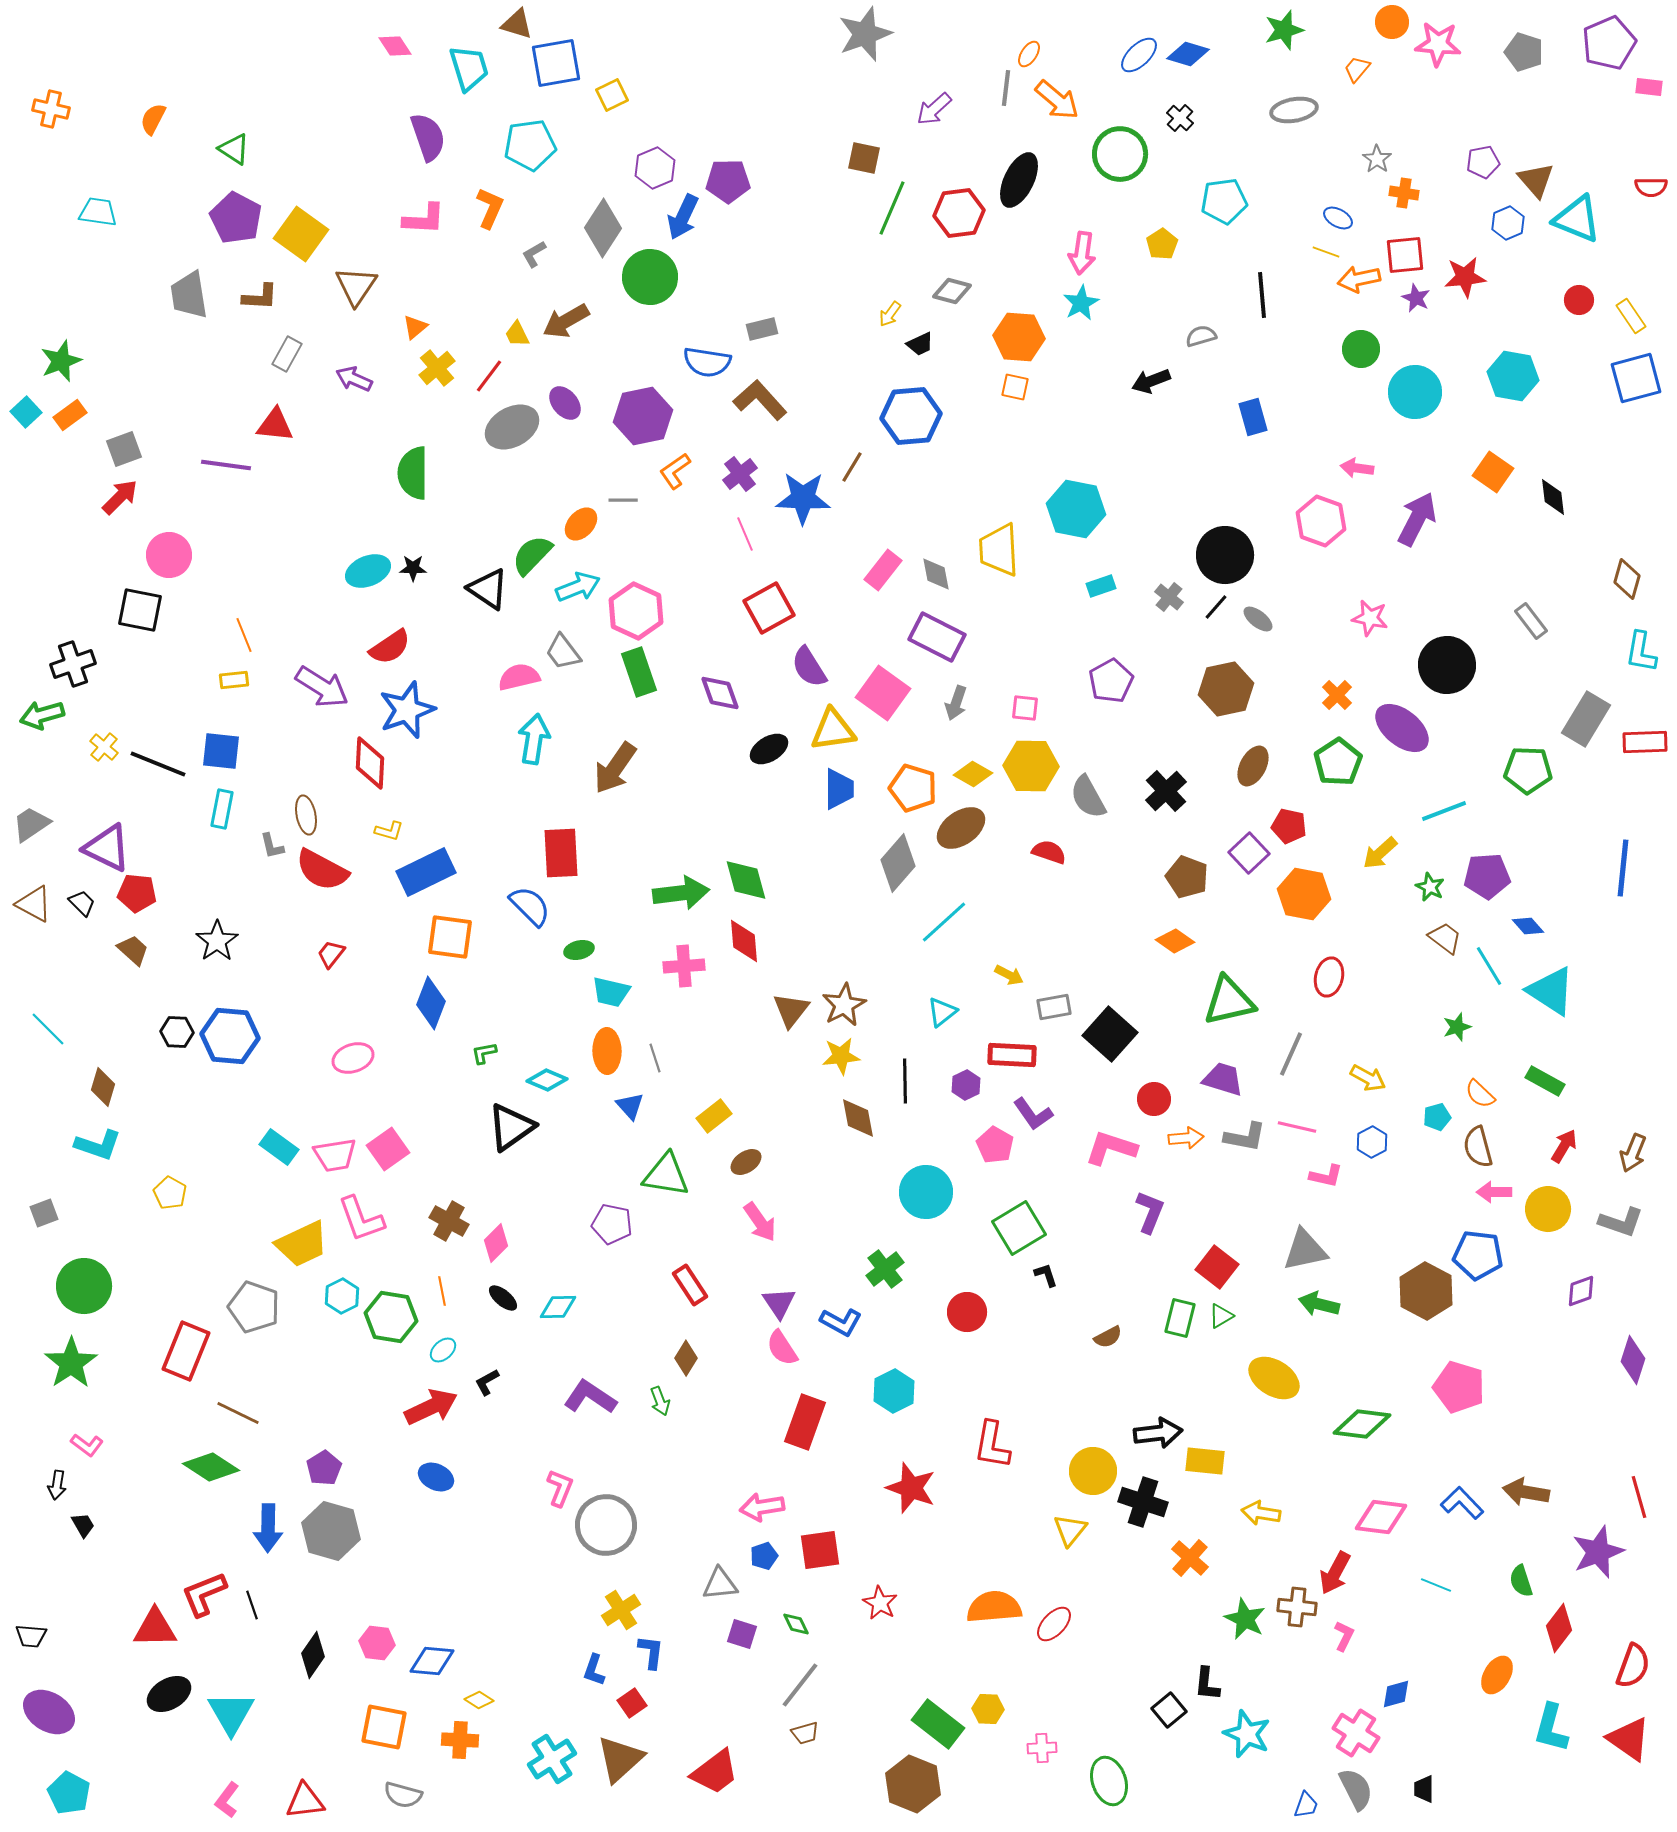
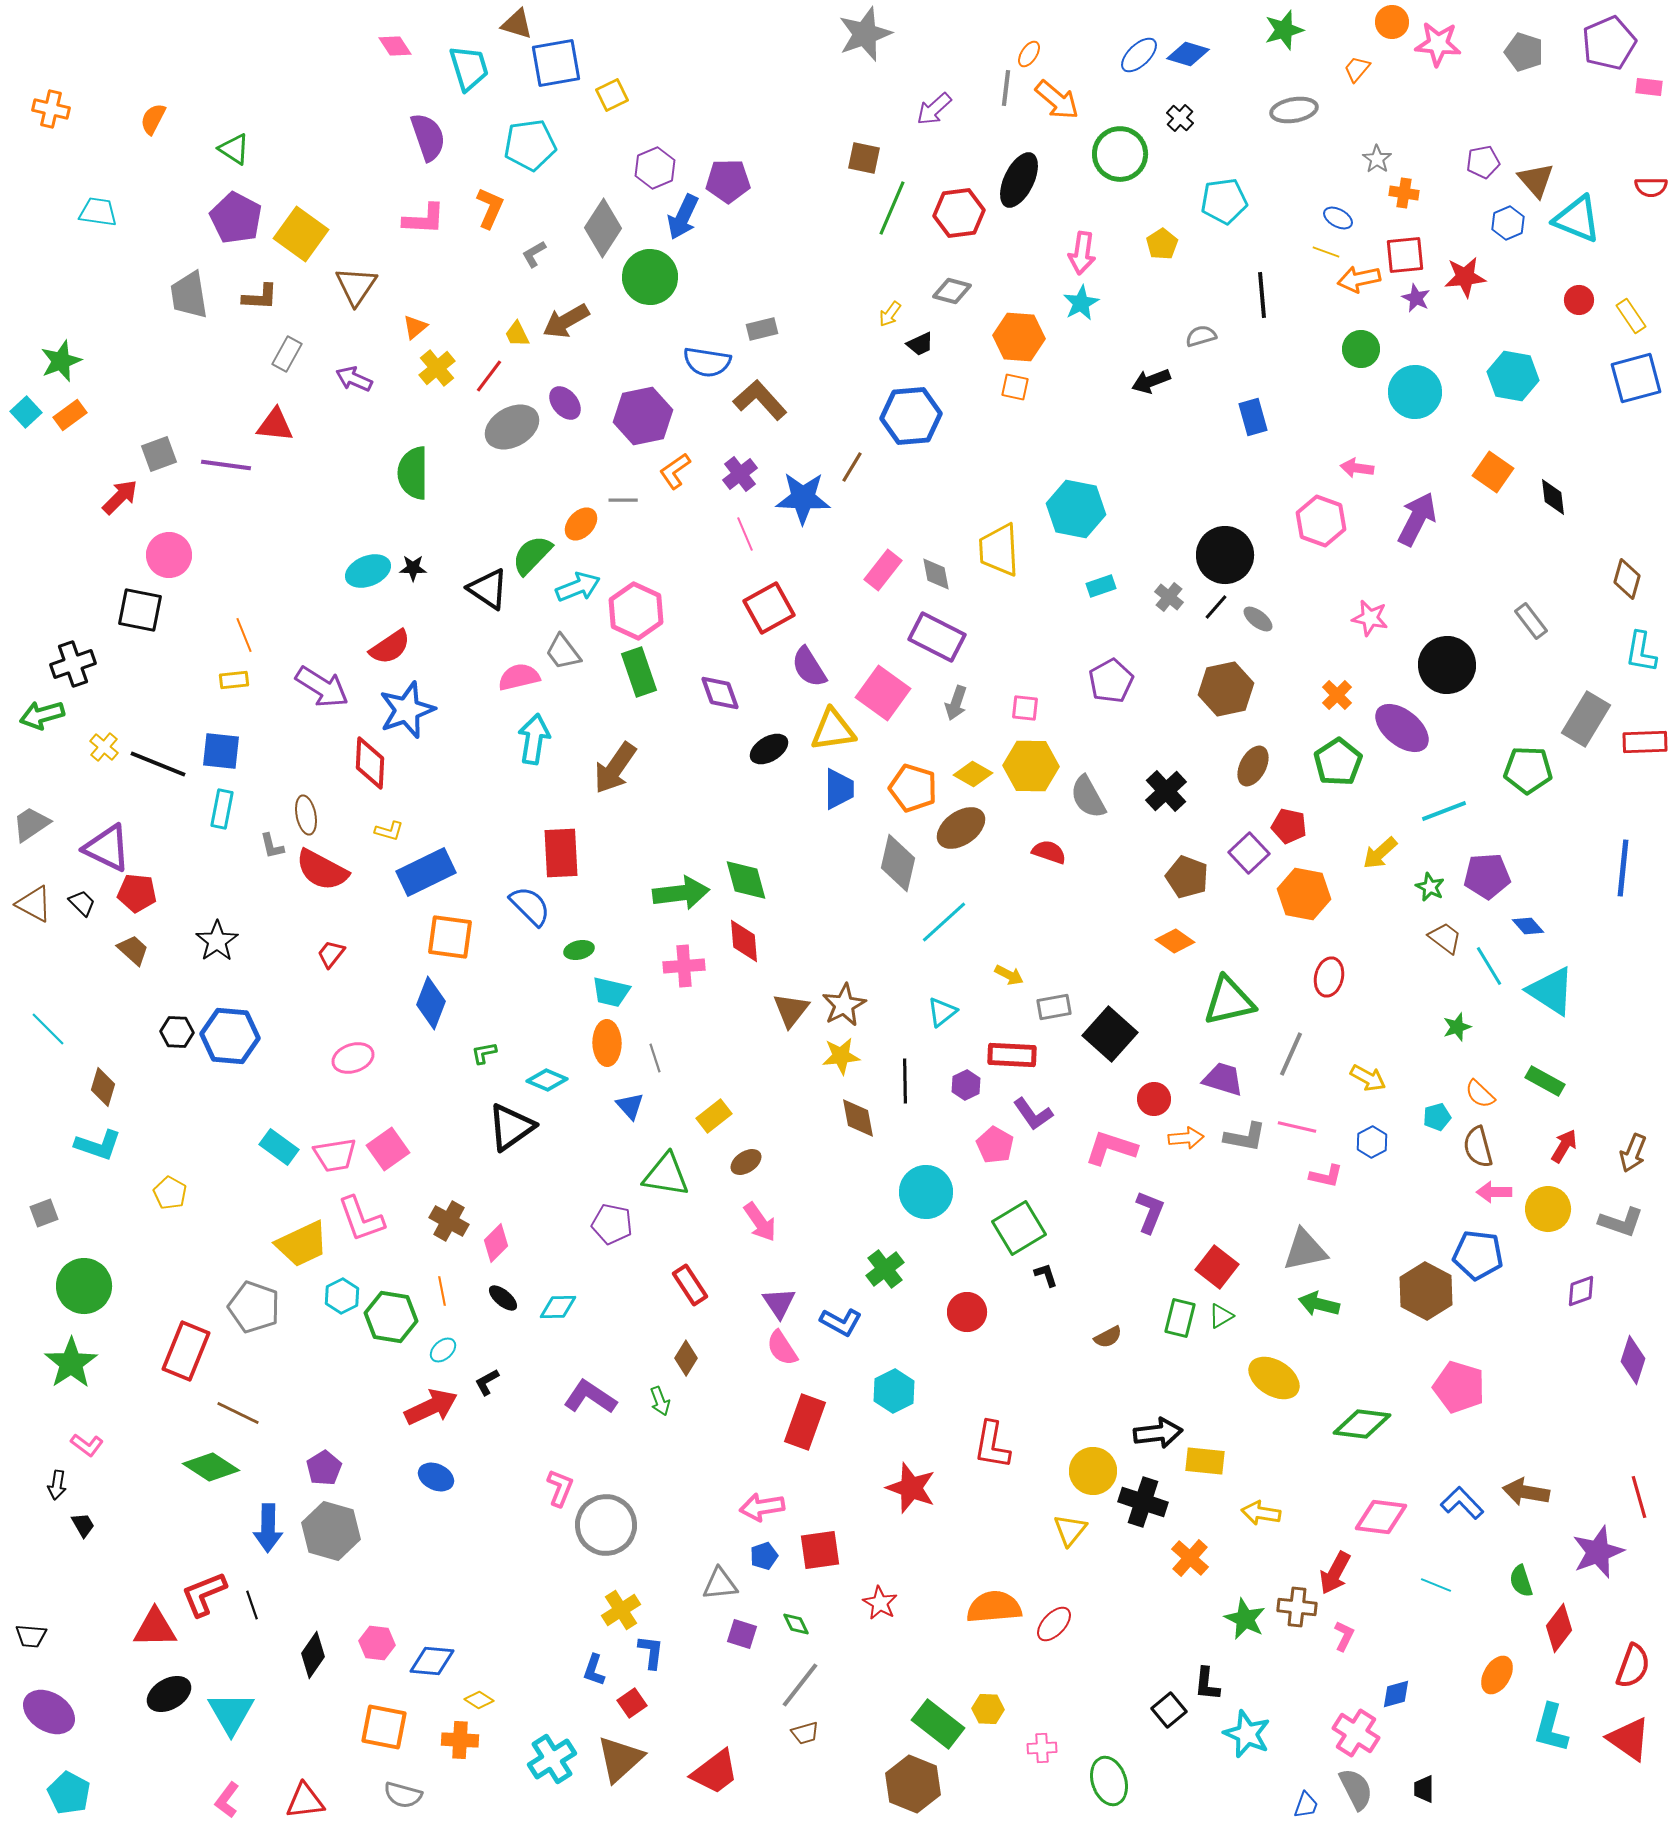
gray square at (124, 449): moved 35 px right, 5 px down
gray diamond at (898, 863): rotated 28 degrees counterclockwise
orange ellipse at (607, 1051): moved 8 px up
